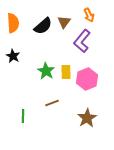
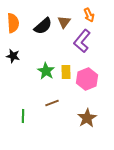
black star: rotated 16 degrees counterclockwise
